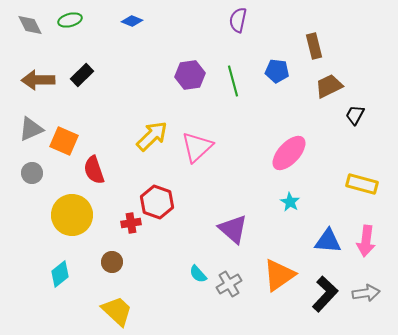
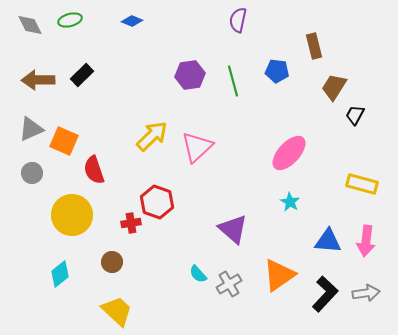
brown trapezoid: moved 5 px right, 1 px down; rotated 32 degrees counterclockwise
